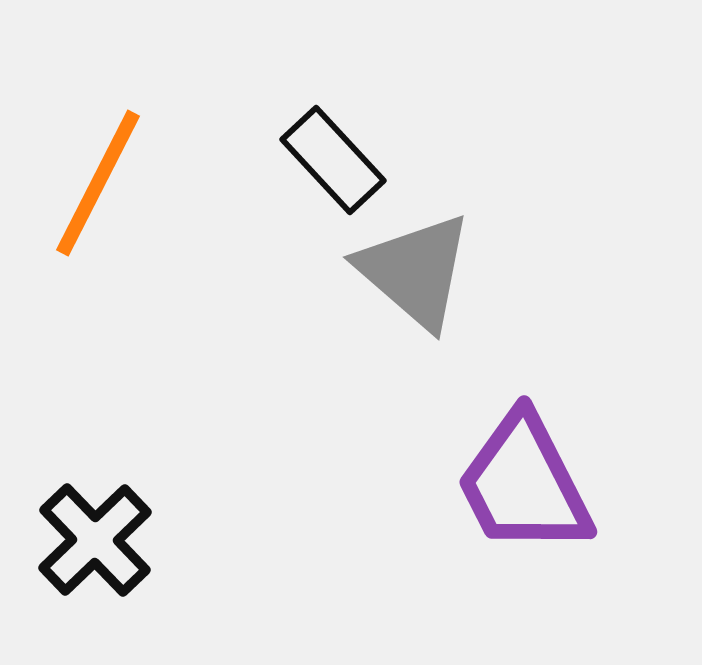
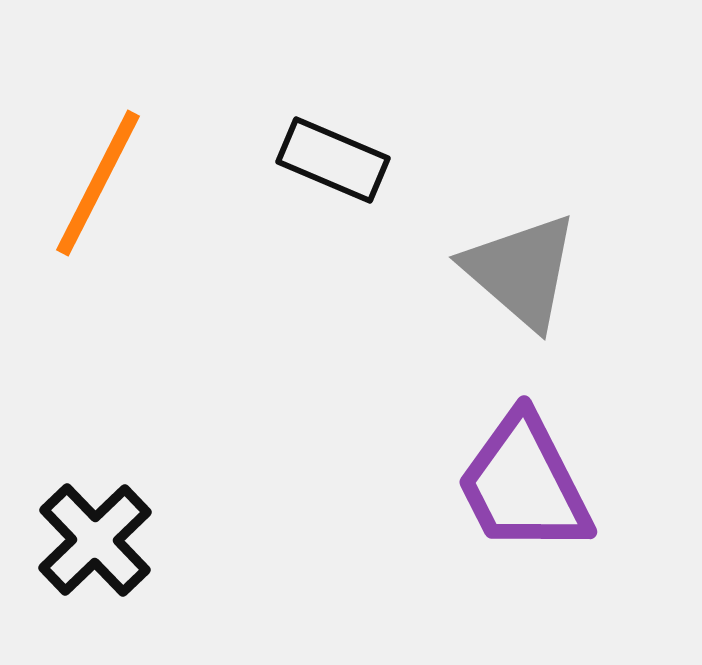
black rectangle: rotated 24 degrees counterclockwise
gray triangle: moved 106 px right
